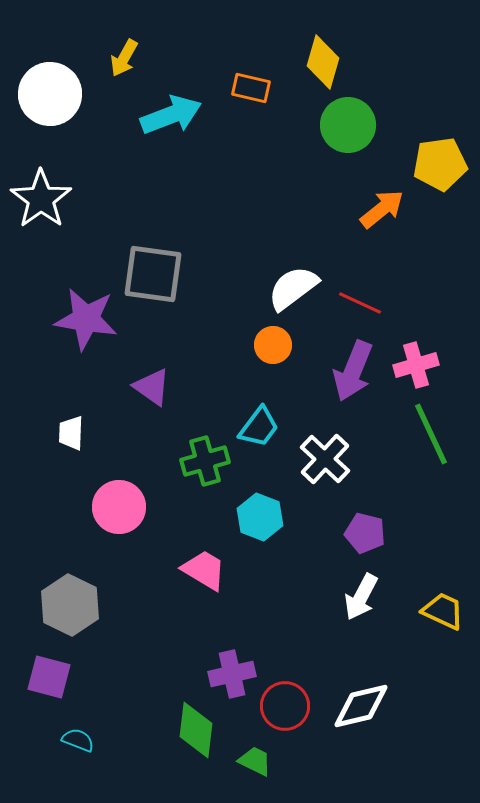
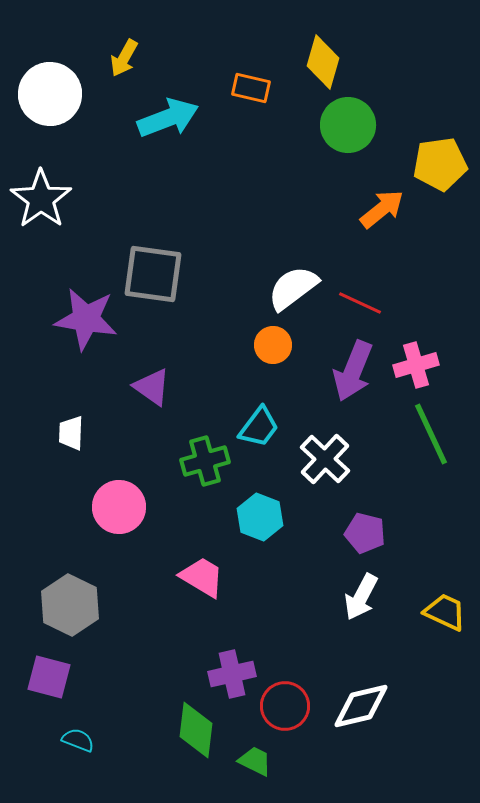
cyan arrow: moved 3 px left, 3 px down
pink trapezoid: moved 2 px left, 7 px down
yellow trapezoid: moved 2 px right, 1 px down
